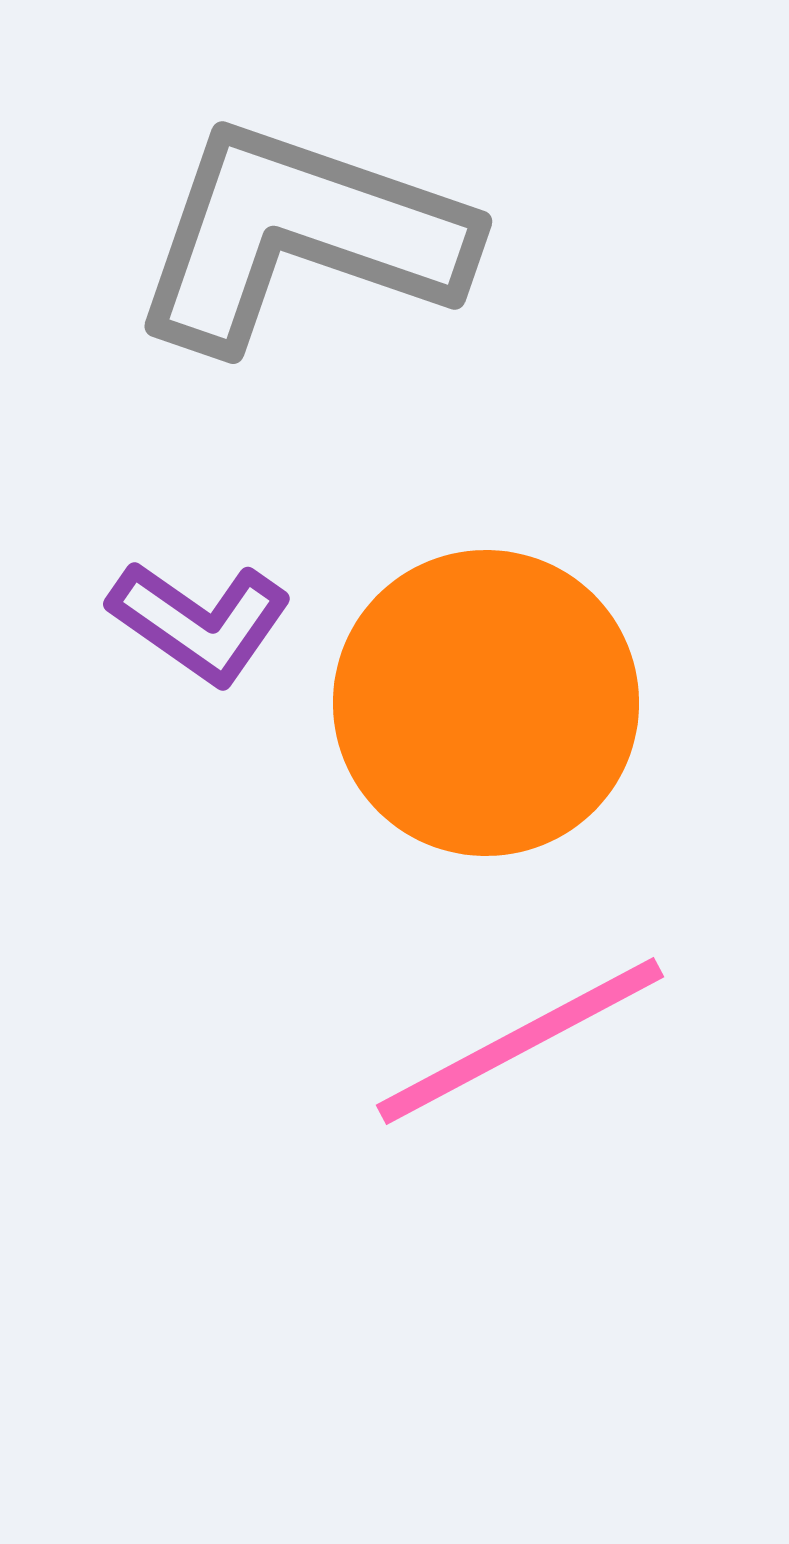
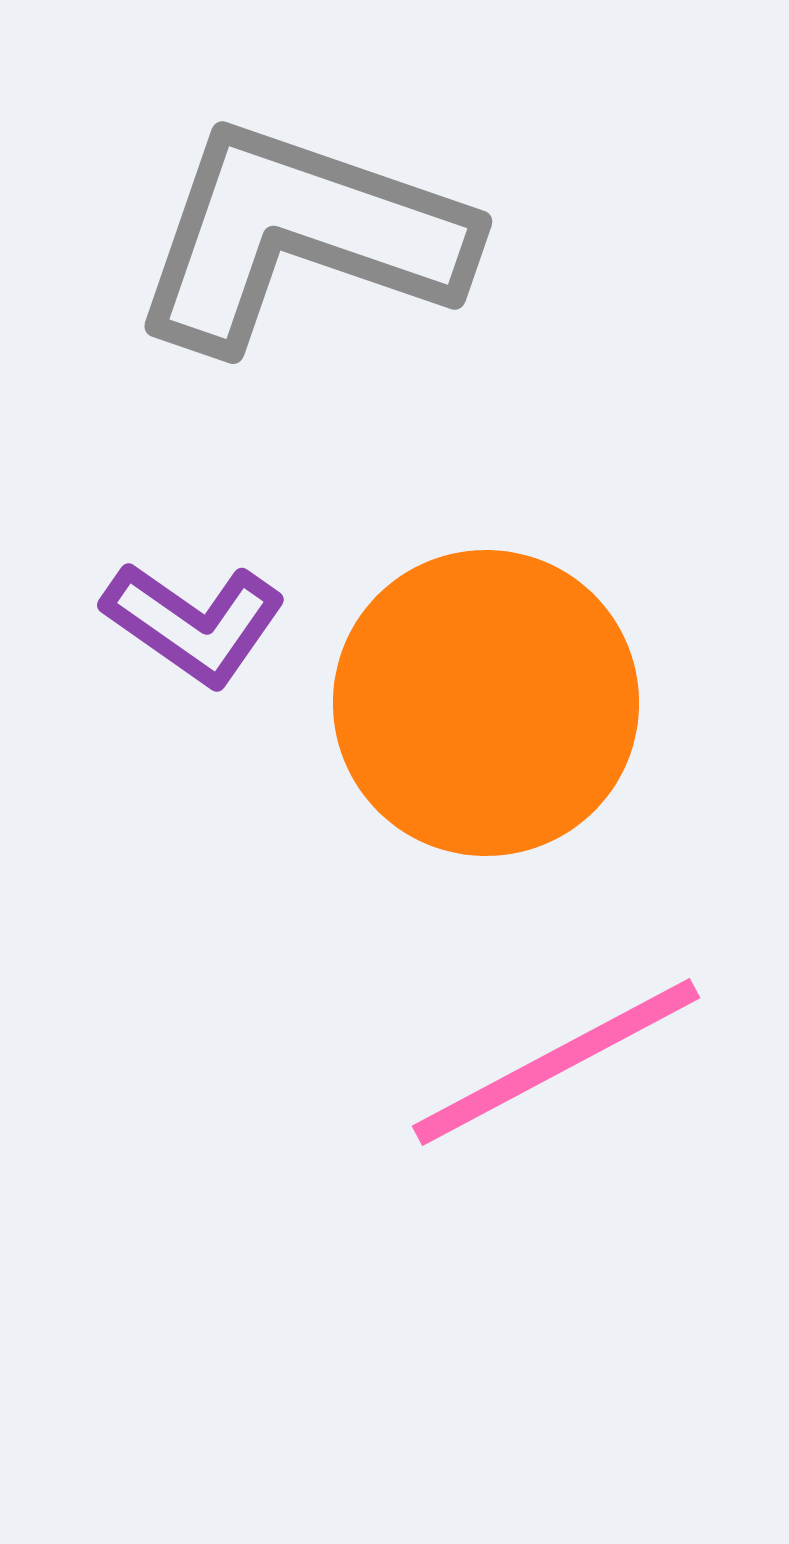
purple L-shape: moved 6 px left, 1 px down
pink line: moved 36 px right, 21 px down
